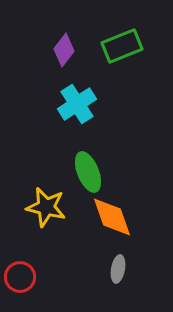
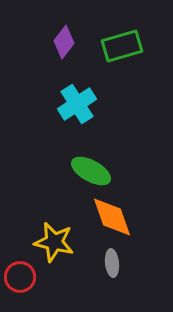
green rectangle: rotated 6 degrees clockwise
purple diamond: moved 8 px up
green ellipse: moved 3 px right, 1 px up; rotated 39 degrees counterclockwise
yellow star: moved 8 px right, 35 px down
gray ellipse: moved 6 px left, 6 px up; rotated 16 degrees counterclockwise
